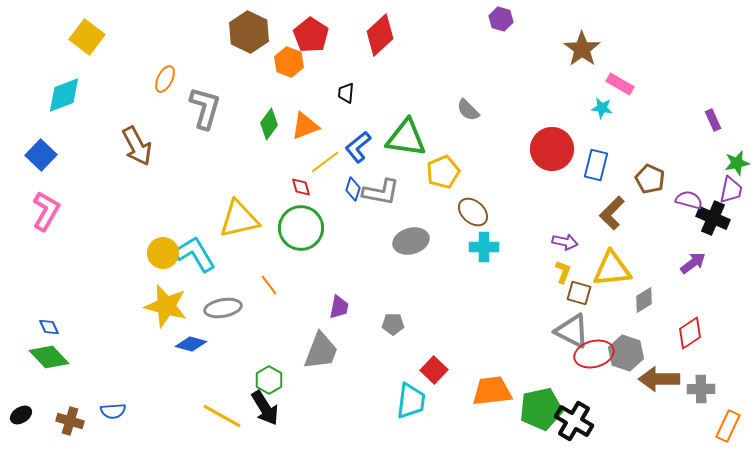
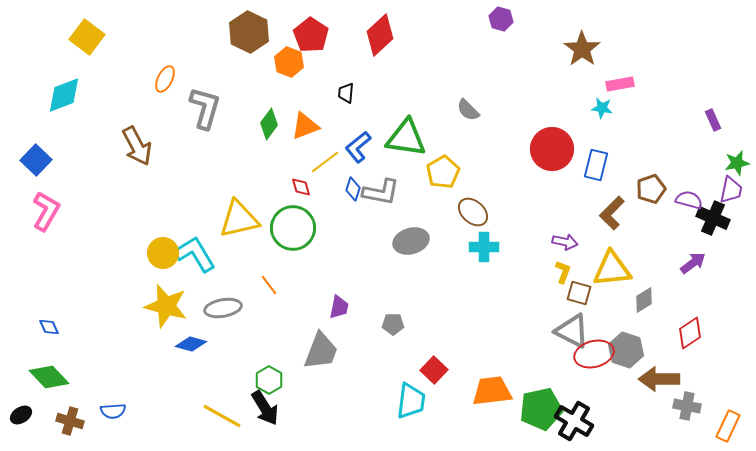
pink rectangle at (620, 84): rotated 40 degrees counterclockwise
blue square at (41, 155): moved 5 px left, 5 px down
yellow pentagon at (443, 172): rotated 8 degrees counterclockwise
brown pentagon at (650, 179): moved 1 px right, 10 px down; rotated 28 degrees clockwise
green circle at (301, 228): moved 8 px left
gray hexagon at (626, 353): moved 3 px up
green diamond at (49, 357): moved 20 px down
gray cross at (701, 389): moved 14 px left, 17 px down; rotated 12 degrees clockwise
